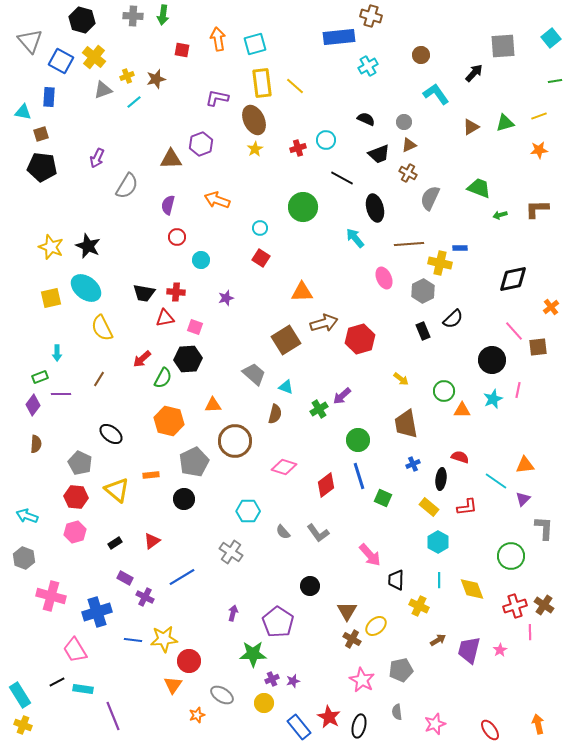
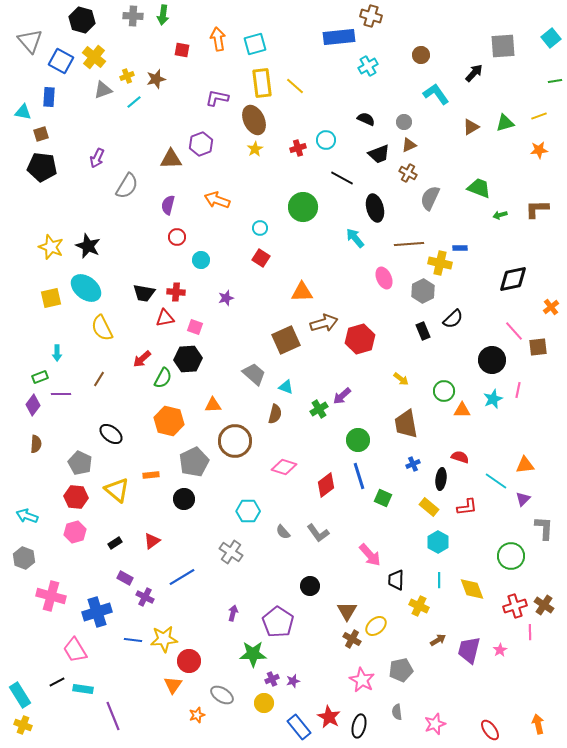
brown square at (286, 340): rotated 8 degrees clockwise
